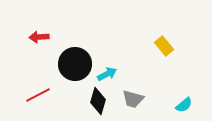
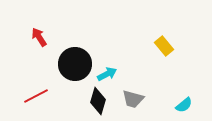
red arrow: rotated 60 degrees clockwise
red line: moved 2 px left, 1 px down
